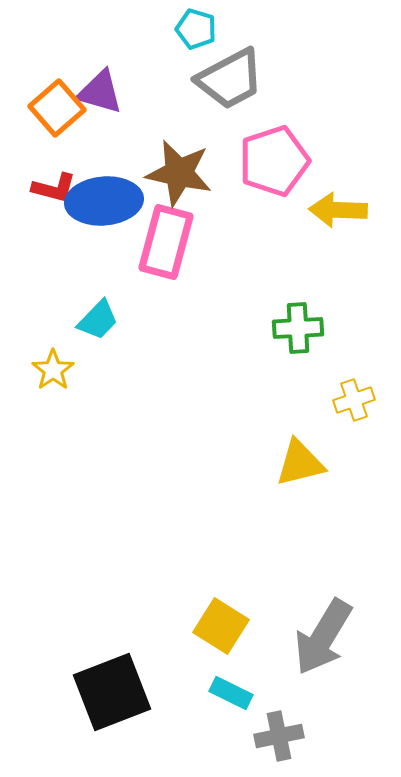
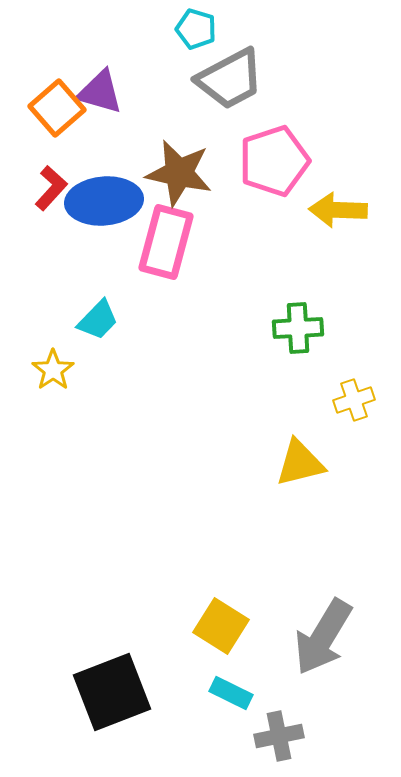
red L-shape: moved 3 px left; rotated 63 degrees counterclockwise
